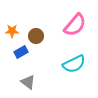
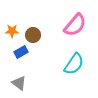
brown circle: moved 3 px left, 1 px up
cyan semicircle: rotated 30 degrees counterclockwise
gray triangle: moved 9 px left, 1 px down
